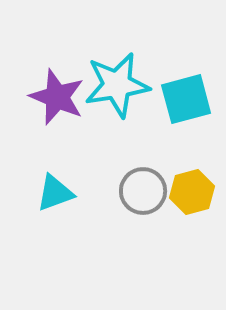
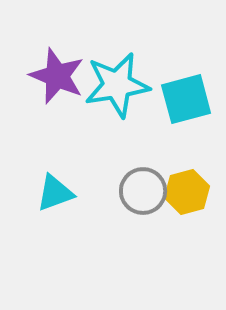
purple star: moved 21 px up
yellow hexagon: moved 5 px left
